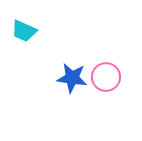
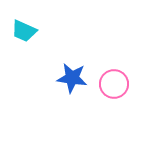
pink circle: moved 8 px right, 7 px down
